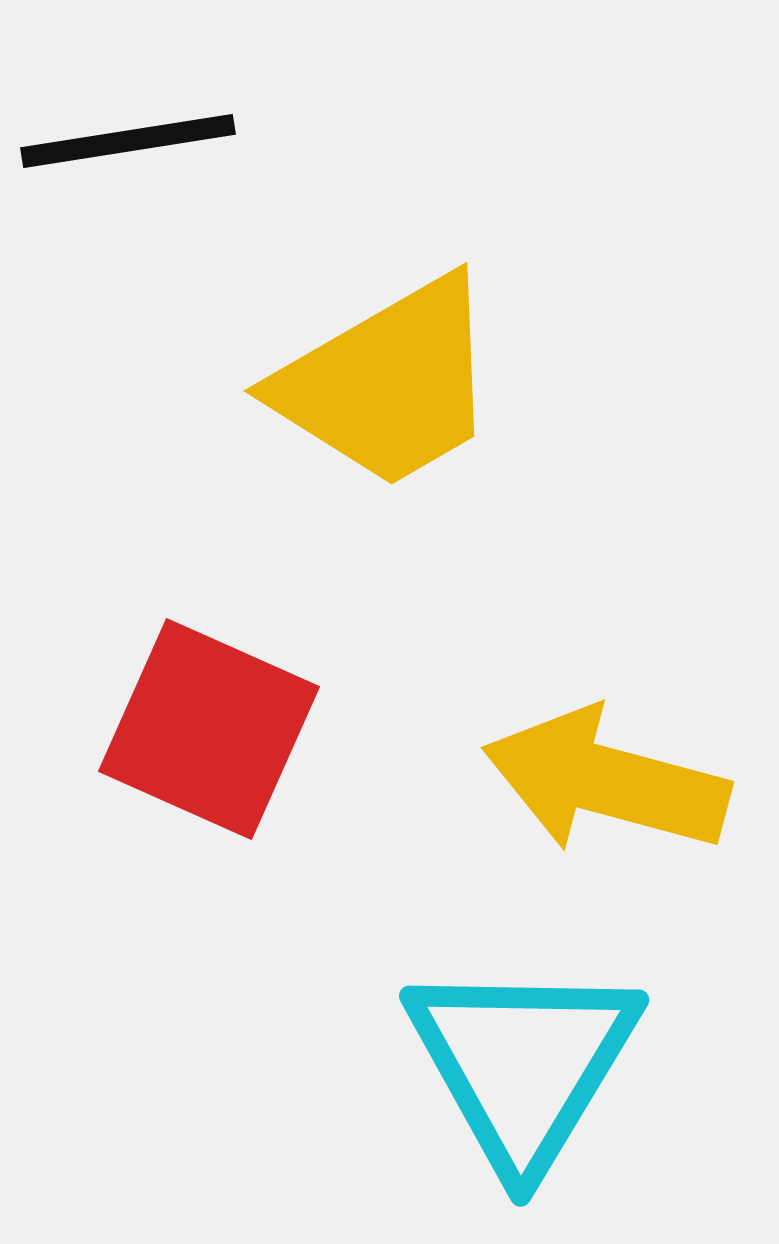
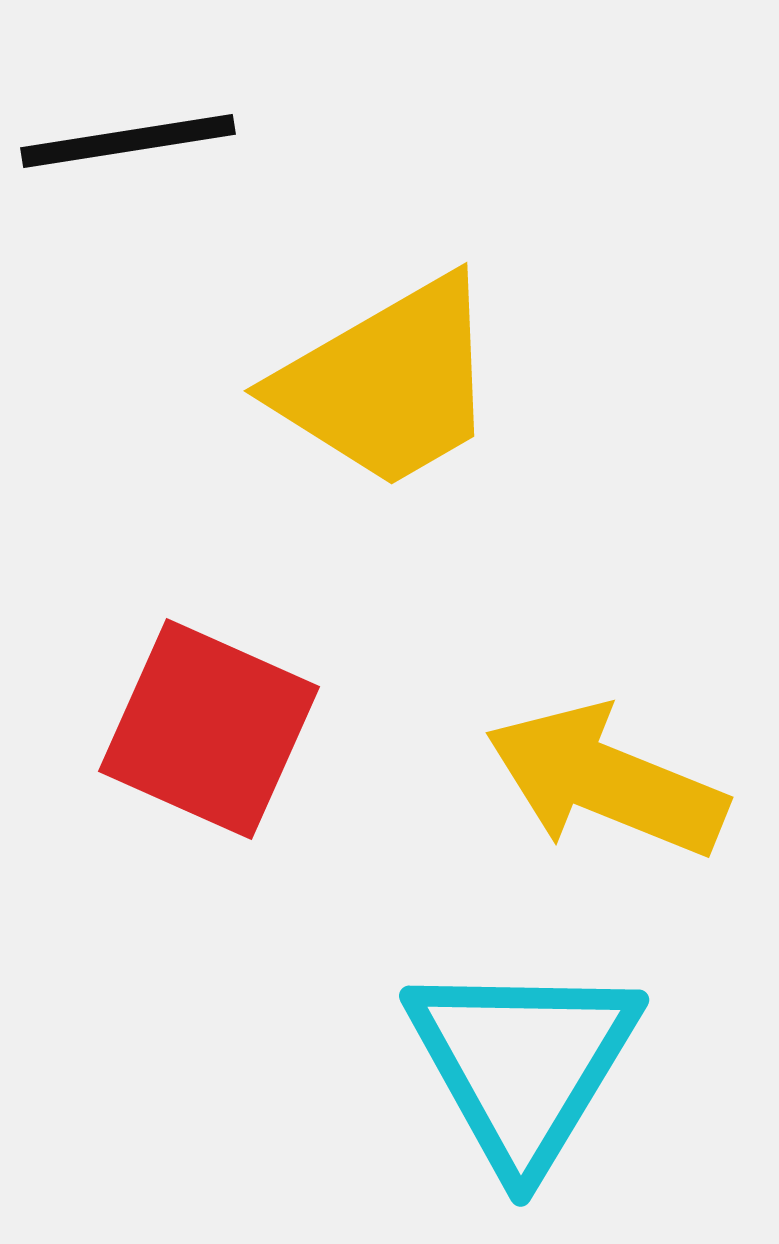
yellow arrow: rotated 7 degrees clockwise
